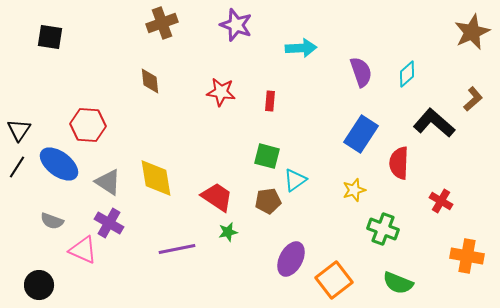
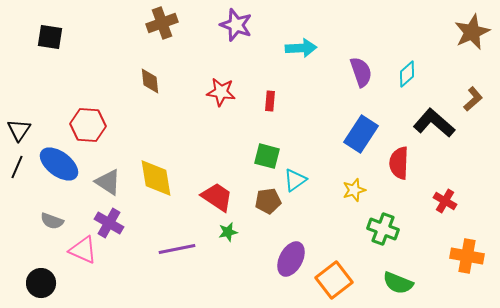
black line: rotated 10 degrees counterclockwise
red cross: moved 4 px right
black circle: moved 2 px right, 2 px up
